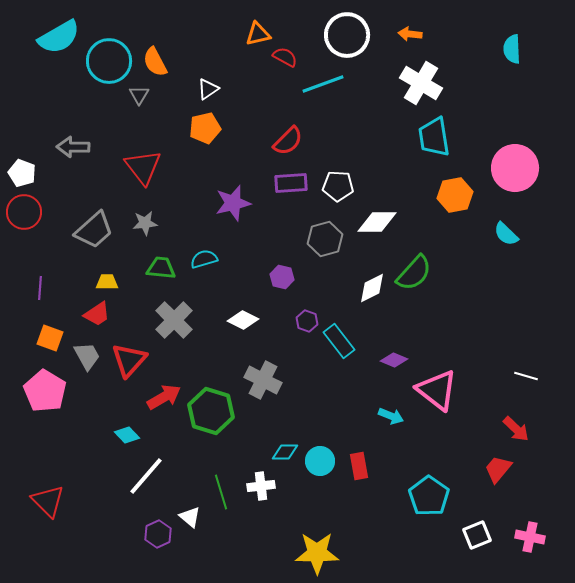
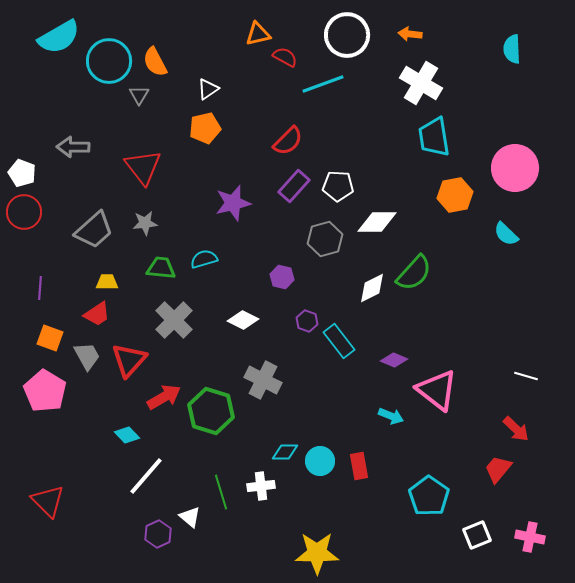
purple rectangle at (291, 183): moved 3 px right, 3 px down; rotated 44 degrees counterclockwise
